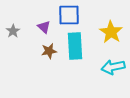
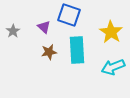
blue square: rotated 20 degrees clockwise
cyan rectangle: moved 2 px right, 4 px down
brown star: moved 1 px down
cyan arrow: rotated 10 degrees counterclockwise
